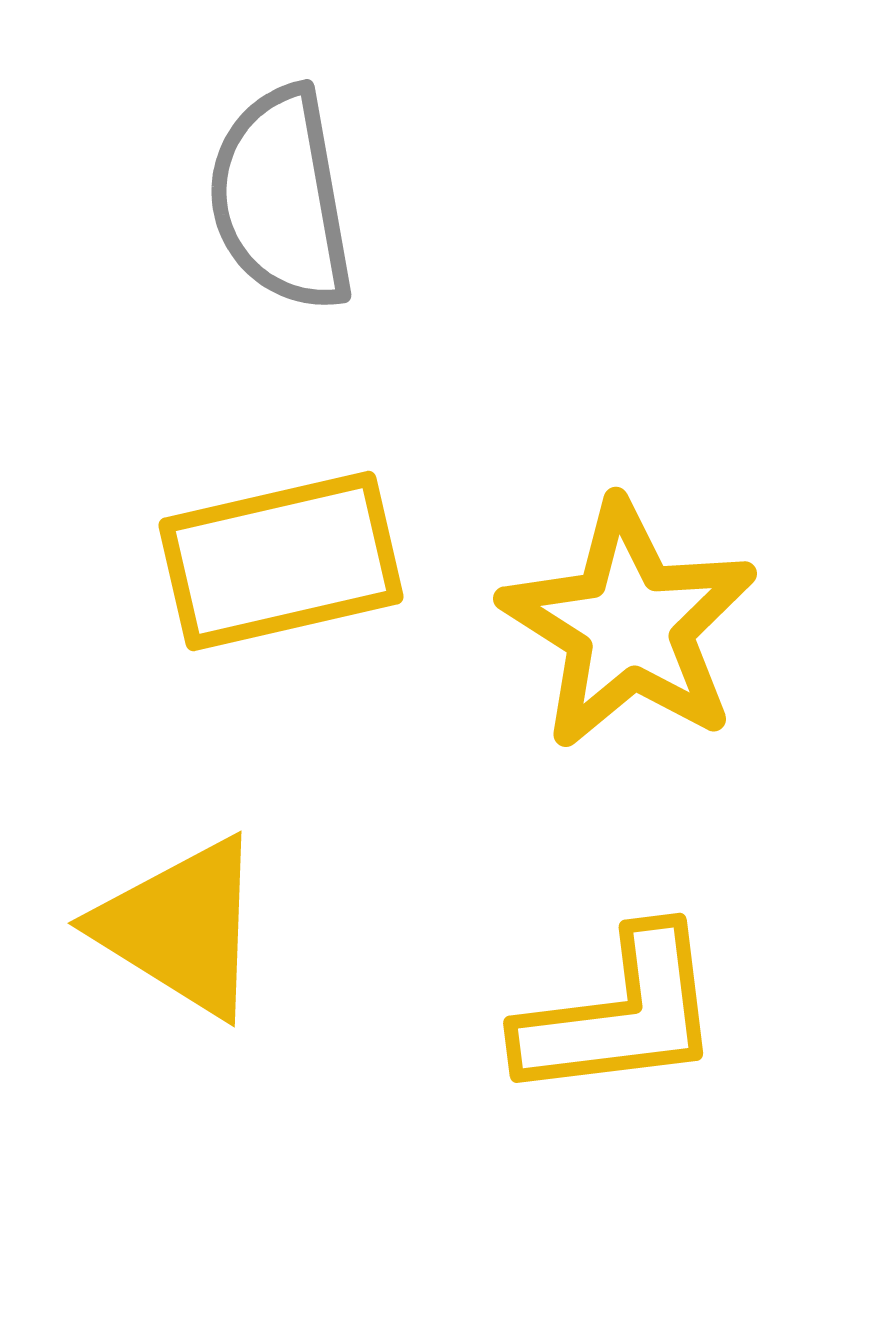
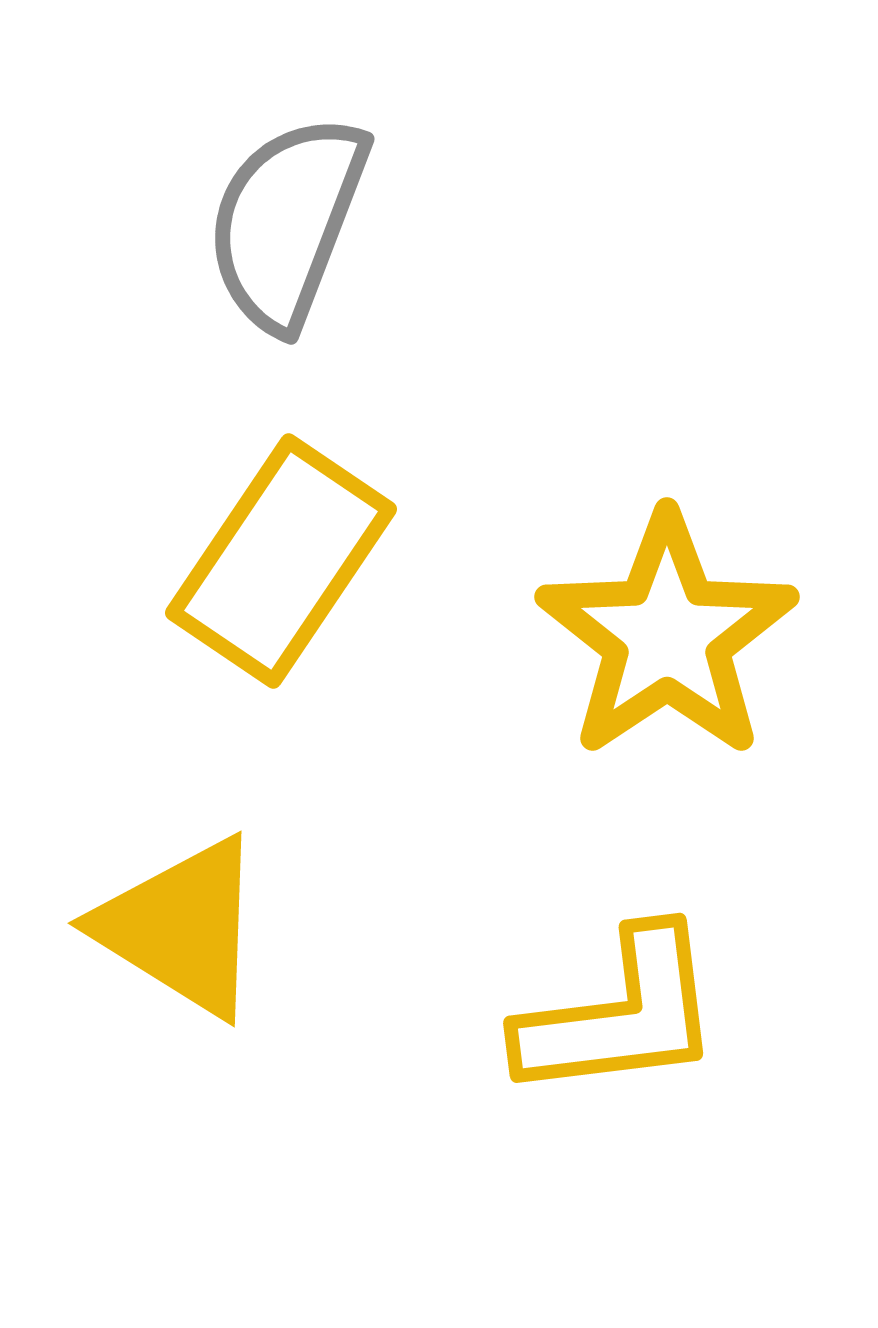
gray semicircle: moved 6 px right, 23 px down; rotated 31 degrees clockwise
yellow rectangle: rotated 43 degrees counterclockwise
yellow star: moved 38 px right, 11 px down; rotated 6 degrees clockwise
